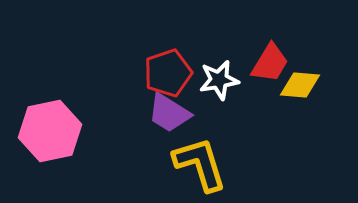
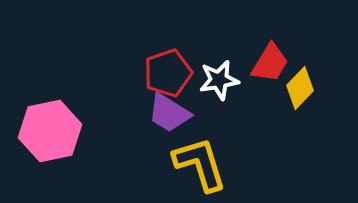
yellow diamond: moved 3 px down; rotated 51 degrees counterclockwise
